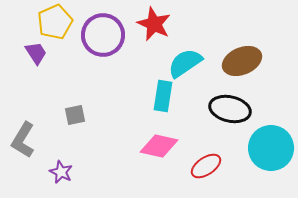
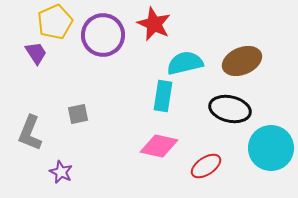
cyan semicircle: rotated 21 degrees clockwise
gray square: moved 3 px right, 1 px up
gray L-shape: moved 7 px right, 7 px up; rotated 9 degrees counterclockwise
